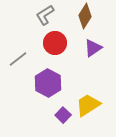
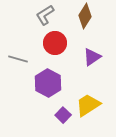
purple triangle: moved 1 px left, 9 px down
gray line: rotated 54 degrees clockwise
